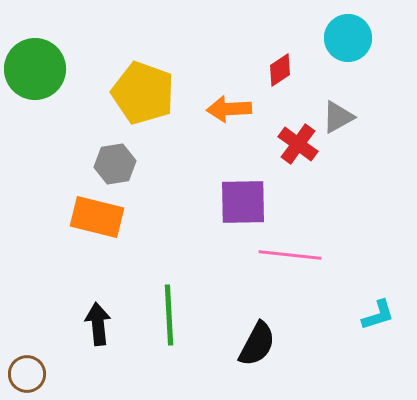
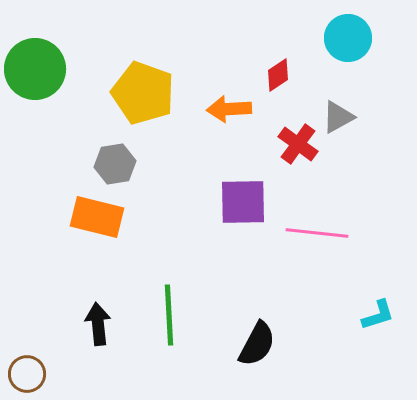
red diamond: moved 2 px left, 5 px down
pink line: moved 27 px right, 22 px up
